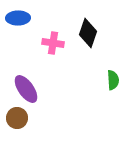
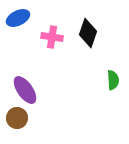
blue ellipse: rotated 25 degrees counterclockwise
pink cross: moved 1 px left, 6 px up
purple ellipse: moved 1 px left, 1 px down
